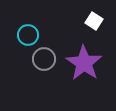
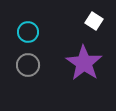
cyan circle: moved 3 px up
gray circle: moved 16 px left, 6 px down
